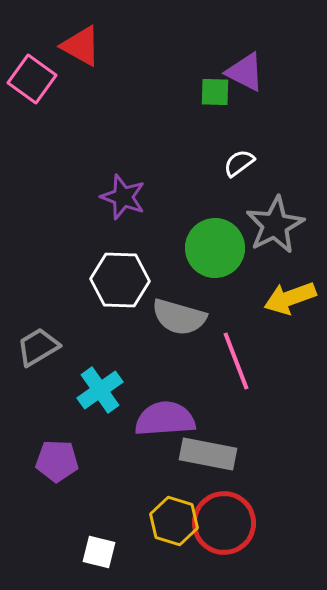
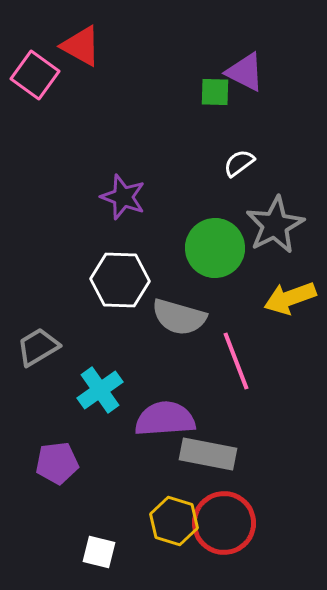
pink square: moved 3 px right, 4 px up
purple pentagon: moved 2 px down; rotated 9 degrees counterclockwise
